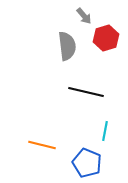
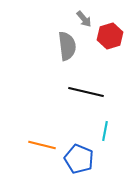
gray arrow: moved 3 px down
red hexagon: moved 4 px right, 2 px up
blue pentagon: moved 8 px left, 4 px up
